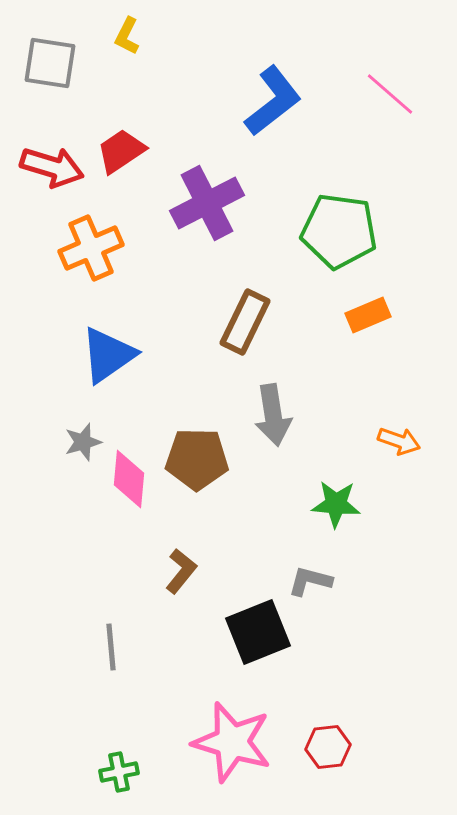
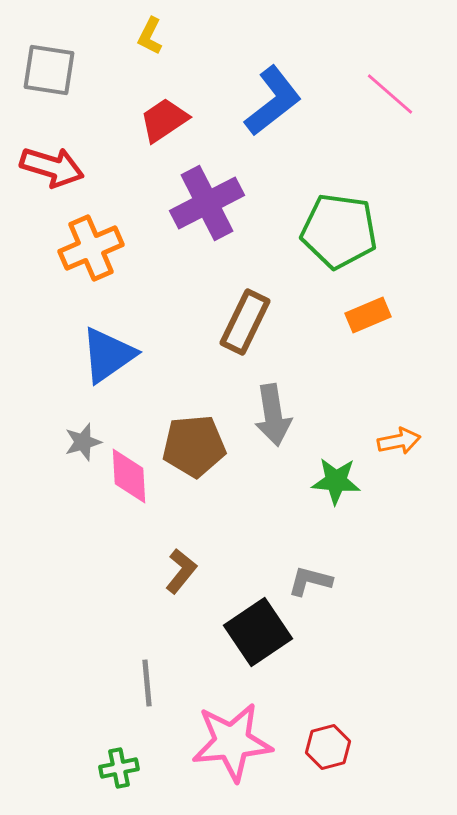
yellow L-shape: moved 23 px right
gray square: moved 1 px left, 7 px down
red trapezoid: moved 43 px right, 31 px up
orange arrow: rotated 30 degrees counterclockwise
brown pentagon: moved 3 px left, 13 px up; rotated 6 degrees counterclockwise
pink diamond: moved 3 px up; rotated 8 degrees counterclockwise
green star: moved 23 px up
black square: rotated 12 degrees counterclockwise
gray line: moved 36 px right, 36 px down
pink star: rotated 22 degrees counterclockwise
red hexagon: rotated 9 degrees counterclockwise
green cross: moved 4 px up
